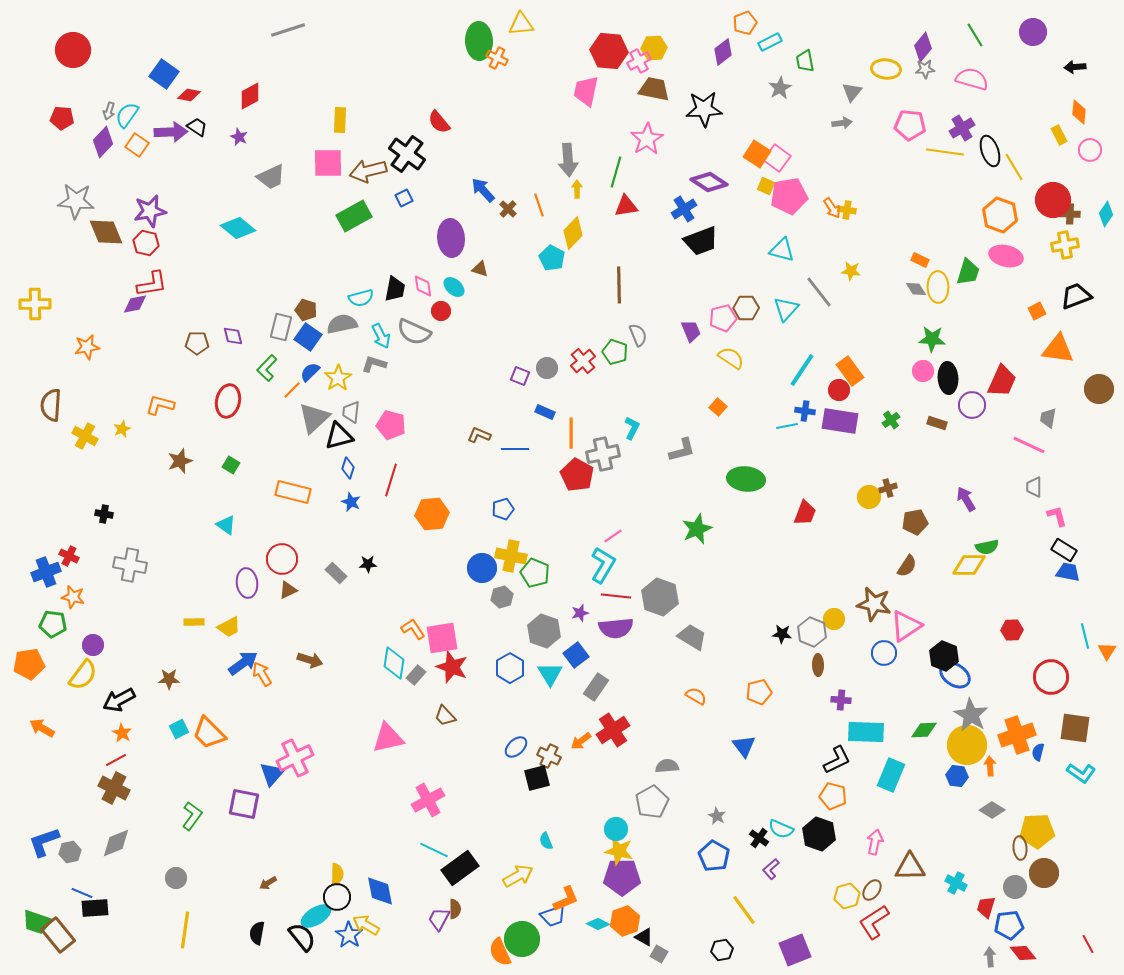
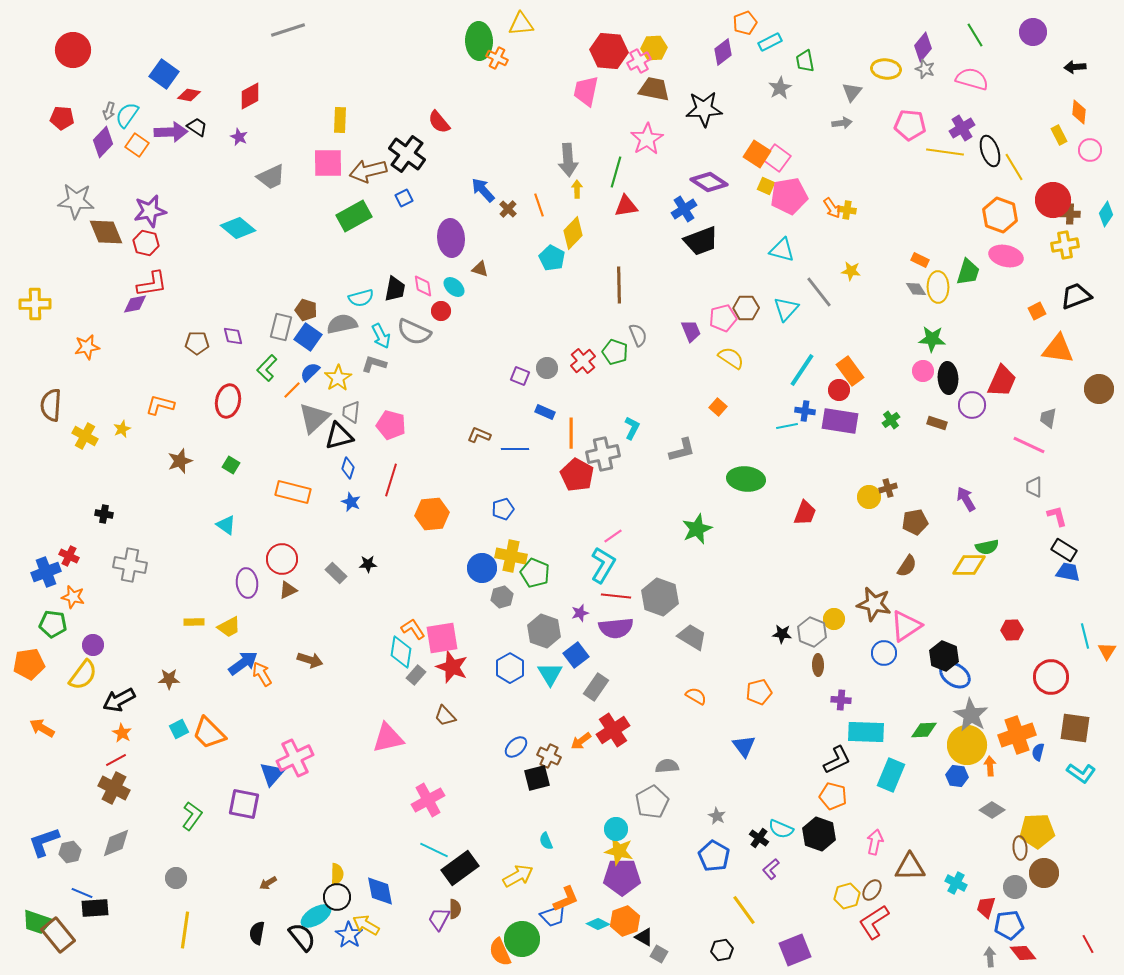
gray star at (925, 69): rotated 24 degrees clockwise
cyan diamond at (394, 663): moved 7 px right, 11 px up
